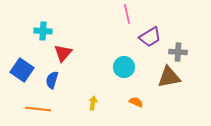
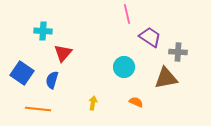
purple trapezoid: rotated 115 degrees counterclockwise
blue square: moved 3 px down
brown triangle: moved 3 px left, 1 px down
